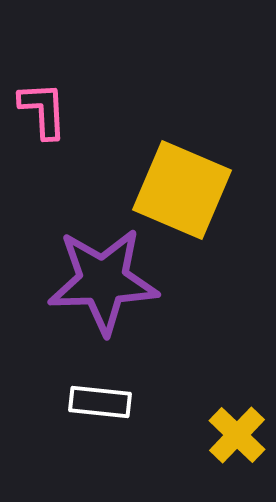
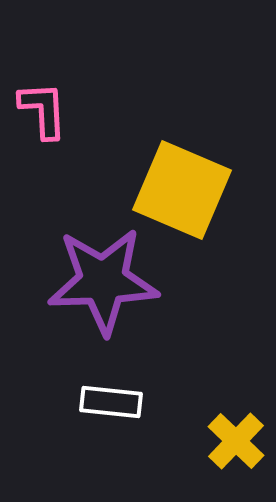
white rectangle: moved 11 px right
yellow cross: moved 1 px left, 6 px down
